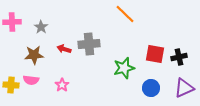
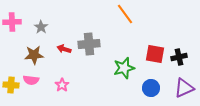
orange line: rotated 10 degrees clockwise
